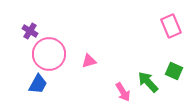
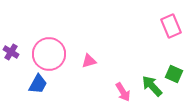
purple cross: moved 19 px left, 21 px down
green square: moved 3 px down
green arrow: moved 4 px right, 4 px down
